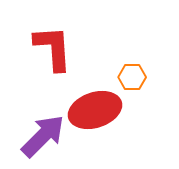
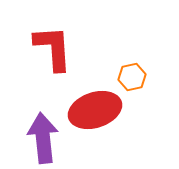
orange hexagon: rotated 12 degrees counterclockwise
purple arrow: moved 2 px down; rotated 51 degrees counterclockwise
